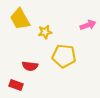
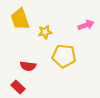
yellow trapezoid: rotated 10 degrees clockwise
pink arrow: moved 2 px left
red semicircle: moved 2 px left
red rectangle: moved 2 px right, 2 px down; rotated 24 degrees clockwise
